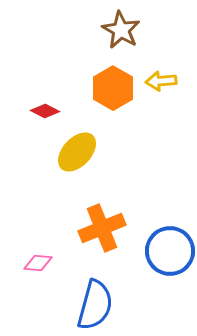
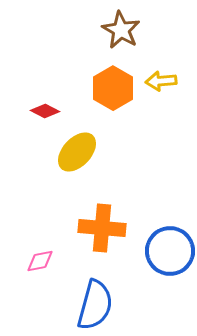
orange cross: rotated 27 degrees clockwise
pink diamond: moved 2 px right, 2 px up; rotated 16 degrees counterclockwise
